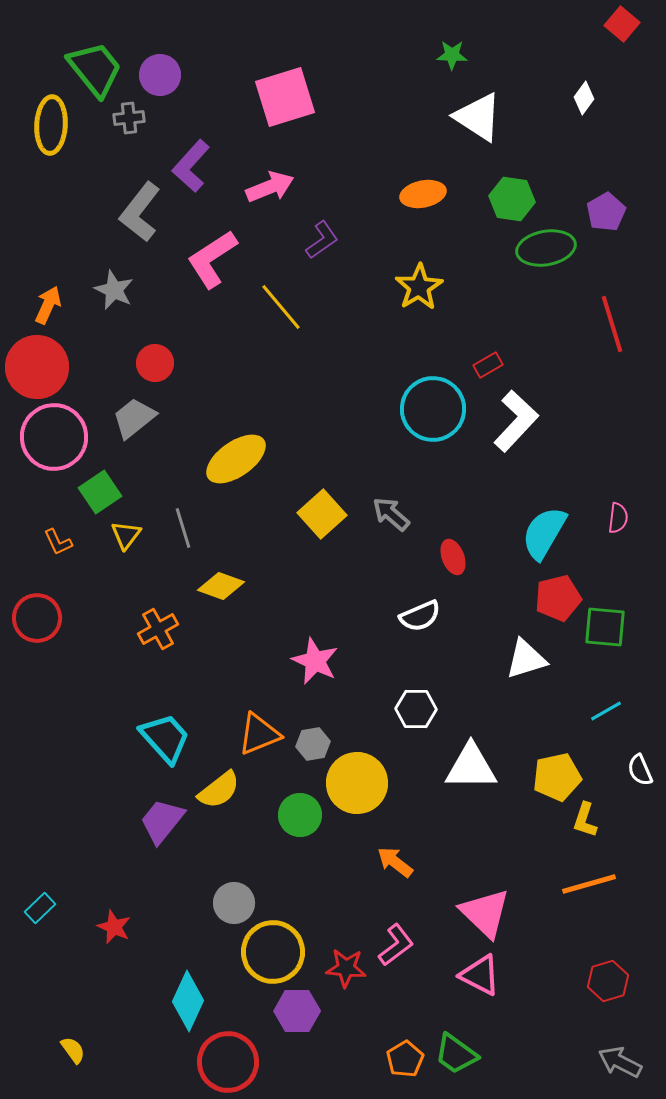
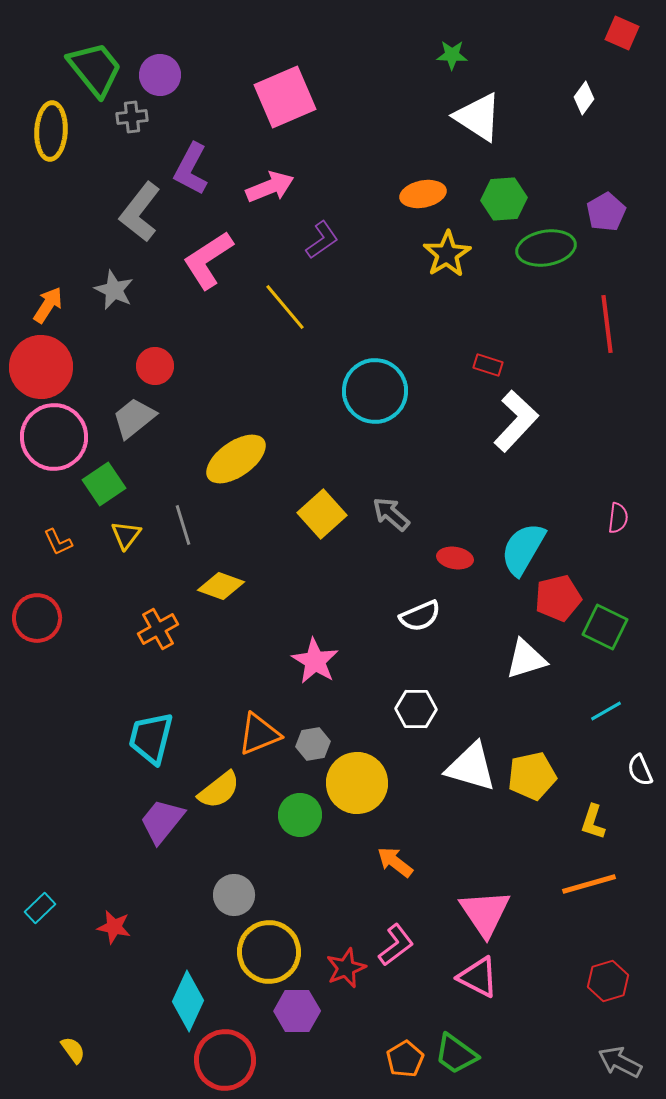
red square at (622, 24): moved 9 px down; rotated 16 degrees counterclockwise
pink square at (285, 97): rotated 6 degrees counterclockwise
gray cross at (129, 118): moved 3 px right, 1 px up
yellow ellipse at (51, 125): moved 6 px down
purple L-shape at (191, 166): moved 3 px down; rotated 14 degrees counterclockwise
green hexagon at (512, 199): moved 8 px left; rotated 12 degrees counterclockwise
pink L-shape at (212, 259): moved 4 px left, 1 px down
yellow star at (419, 287): moved 28 px right, 33 px up
orange arrow at (48, 305): rotated 9 degrees clockwise
yellow line at (281, 307): moved 4 px right
red line at (612, 324): moved 5 px left; rotated 10 degrees clockwise
red circle at (155, 363): moved 3 px down
red rectangle at (488, 365): rotated 48 degrees clockwise
red circle at (37, 367): moved 4 px right
cyan circle at (433, 409): moved 58 px left, 18 px up
green square at (100, 492): moved 4 px right, 8 px up
gray line at (183, 528): moved 3 px up
cyan semicircle at (544, 533): moved 21 px left, 16 px down
red ellipse at (453, 557): moved 2 px right, 1 px down; rotated 60 degrees counterclockwise
green square at (605, 627): rotated 21 degrees clockwise
pink star at (315, 661): rotated 6 degrees clockwise
cyan trapezoid at (165, 738): moved 14 px left; rotated 124 degrees counterclockwise
white triangle at (471, 767): rotated 16 degrees clockwise
yellow pentagon at (557, 777): moved 25 px left, 1 px up
yellow L-shape at (585, 820): moved 8 px right, 2 px down
gray circle at (234, 903): moved 8 px up
pink triangle at (485, 913): rotated 12 degrees clockwise
red star at (114, 927): rotated 12 degrees counterclockwise
yellow circle at (273, 952): moved 4 px left
red star at (346, 968): rotated 27 degrees counterclockwise
pink triangle at (480, 975): moved 2 px left, 2 px down
red circle at (228, 1062): moved 3 px left, 2 px up
